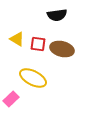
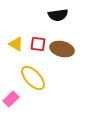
black semicircle: moved 1 px right
yellow triangle: moved 1 px left, 5 px down
yellow ellipse: rotated 20 degrees clockwise
